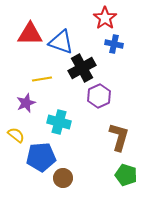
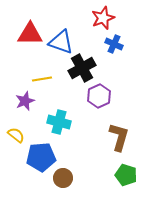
red star: moved 2 px left; rotated 15 degrees clockwise
blue cross: rotated 12 degrees clockwise
purple star: moved 1 px left, 2 px up
